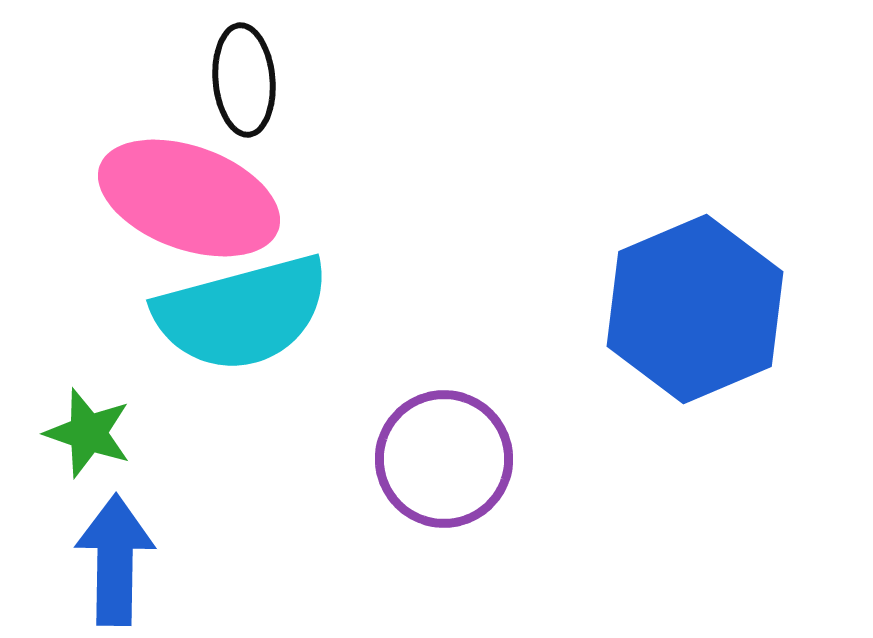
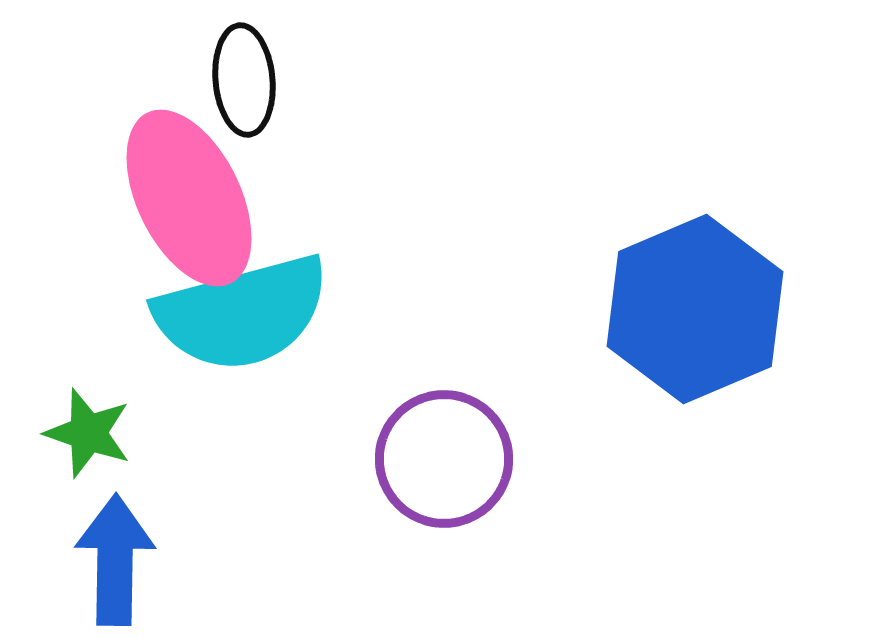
pink ellipse: rotated 44 degrees clockwise
